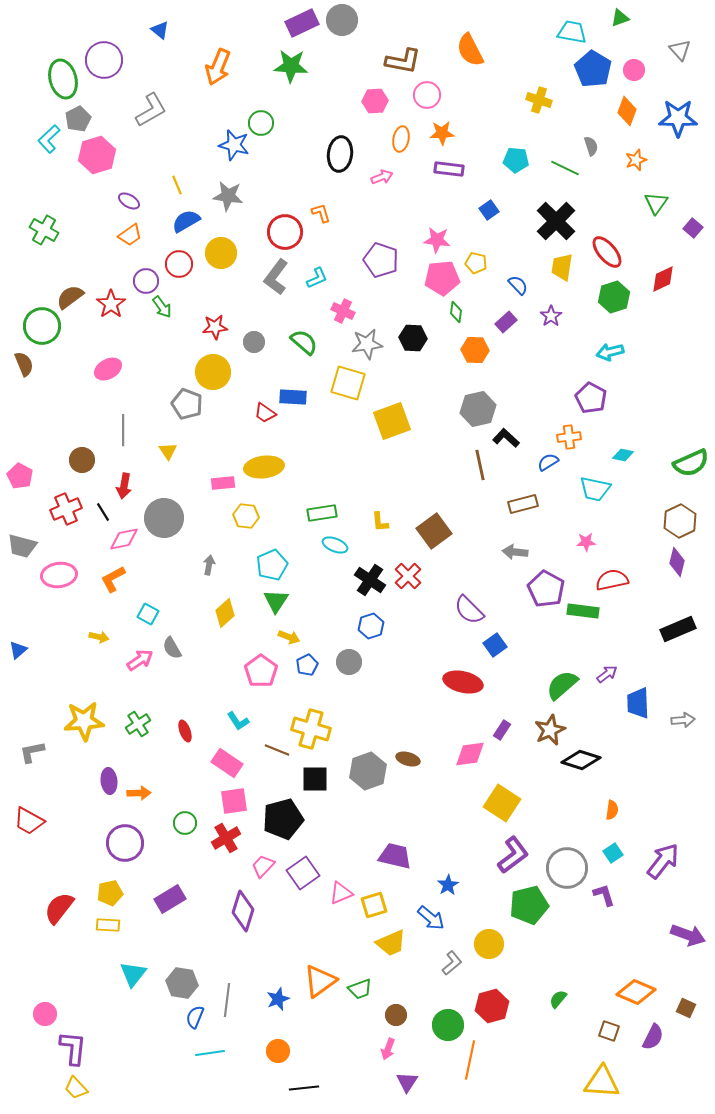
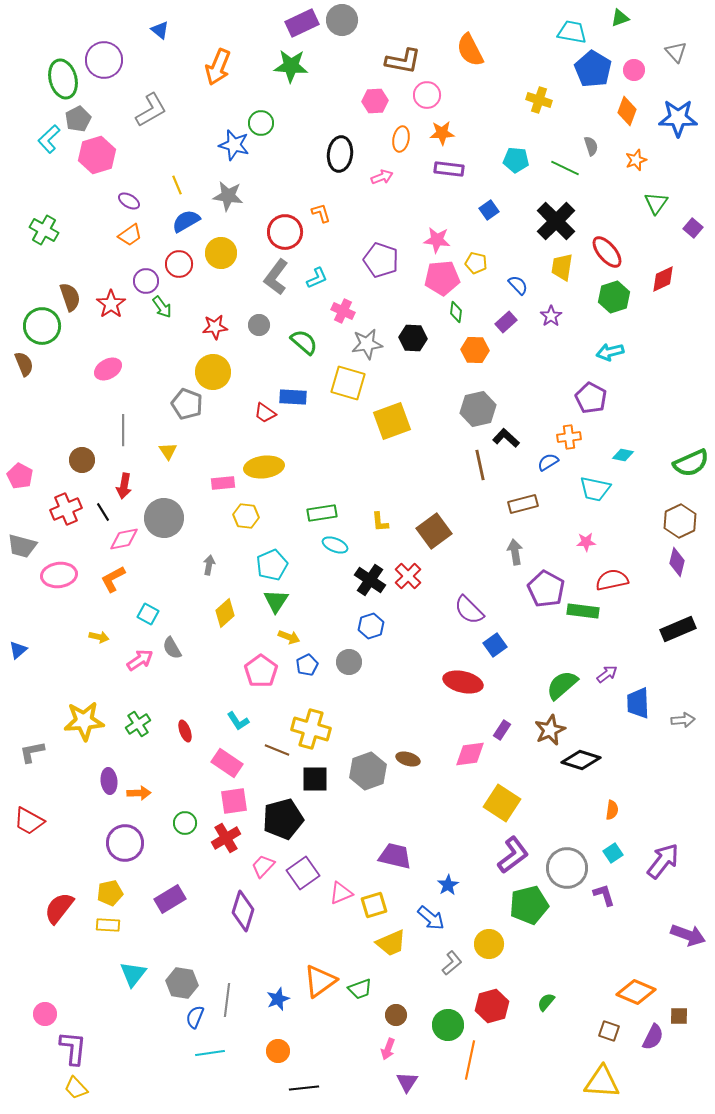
gray triangle at (680, 50): moved 4 px left, 2 px down
brown semicircle at (70, 297): rotated 108 degrees clockwise
gray circle at (254, 342): moved 5 px right, 17 px up
gray arrow at (515, 552): rotated 75 degrees clockwise
green semicircle at (558, 999): moved 12 px left, 3 px down
brown square at (686, 1008): moved 7 px left, 8 px down; rotated 24 degrees counterclockwise
